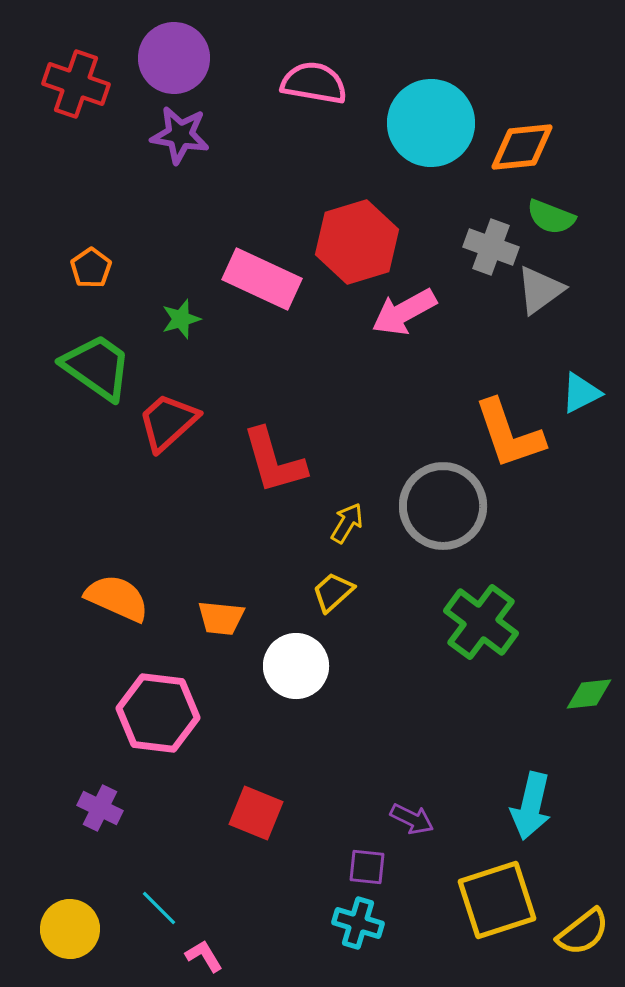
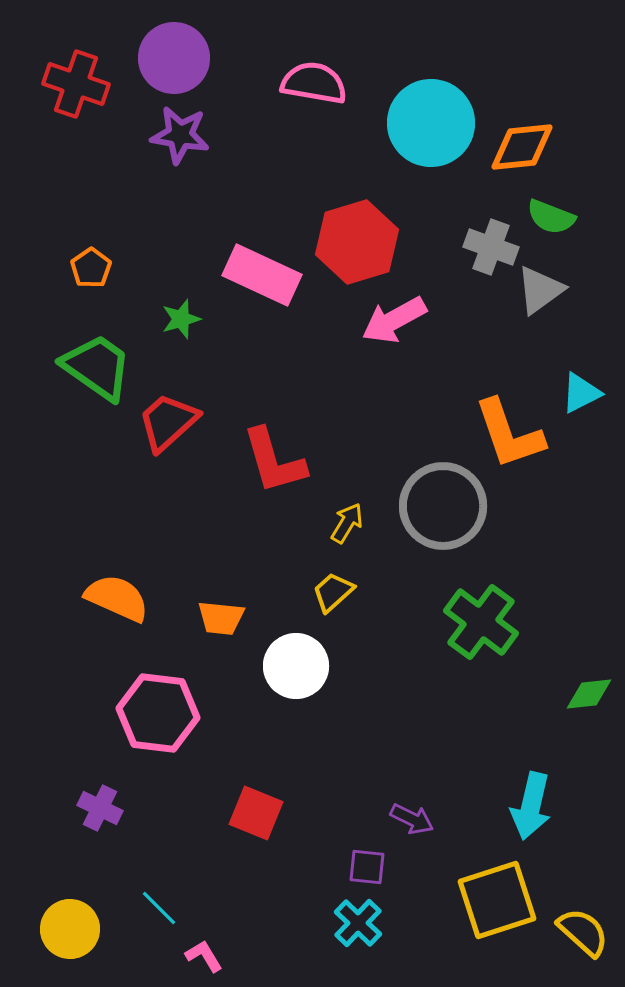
pink rectangle: moved 4 px up
pink arrow: moved 10 px left, 8 px down
cyan cross: rotated 27 degrees clockwise
yellow semicircle: rotated 100 degrees counterclockwise
